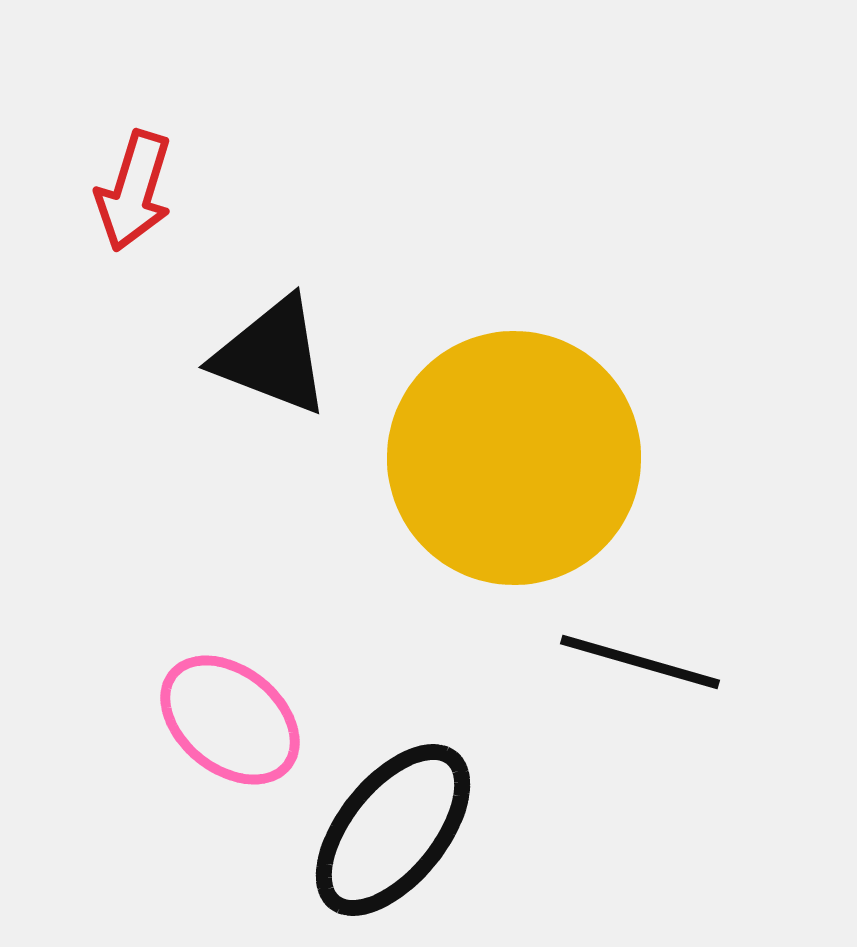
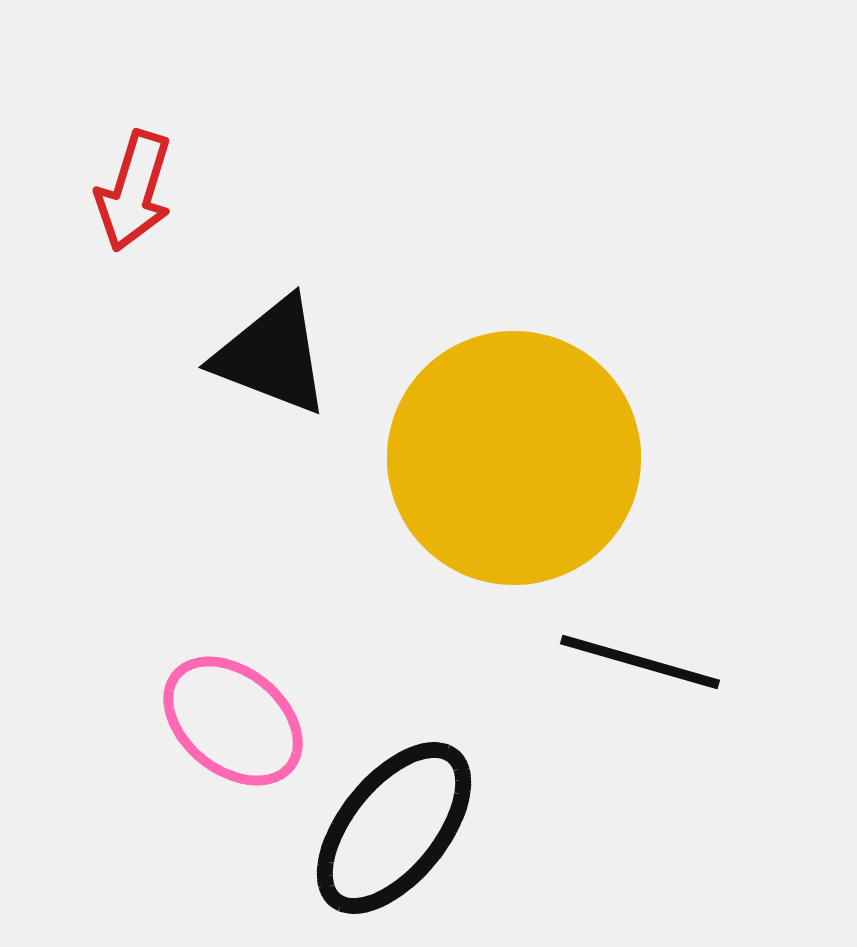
pink ellipse: moved 3 px right, 1 px down
black ellipse: moved 1 px right, 2 px up
